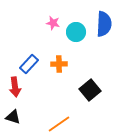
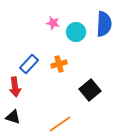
orange cross: rotated 14 degrees counterclockwise
orange line: moved 1 px right
